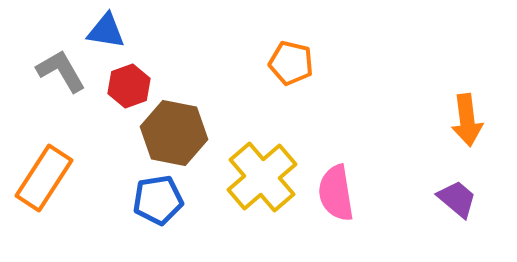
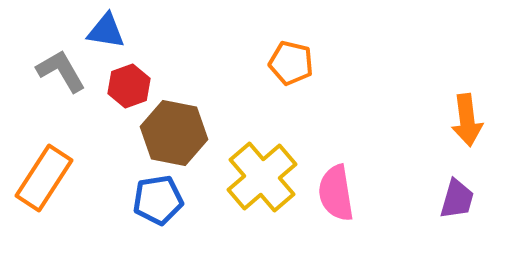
purple trapezoid: rotated 66 degrees clockwise
